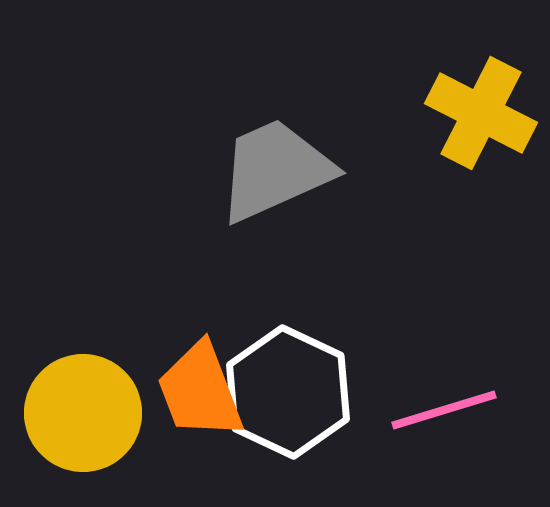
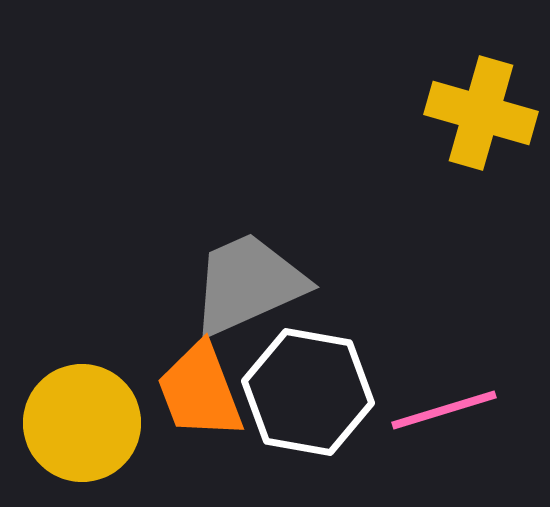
yellow cross: rotated 11 degrees counterclockwise
gray trapezoid: moved 27 px left, 114 px down
white hexagon: moved 20 px right; rotated 15 degrees counterclockwise
yellow circle: moved 1 px left, 10 px down
